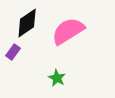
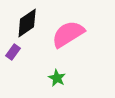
pink semicircle: moved 3 px down
